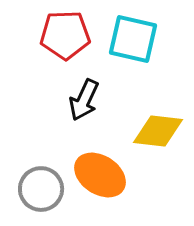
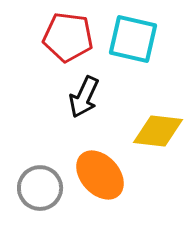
red pentagon: moved 3 px right, 2 px down; rotated 9 degrees clockwise
black arrow: moved 3 px up
orange ellipse: rotated 15 degrees clockwise
gray circle: moved 1 px left, 1 px up
